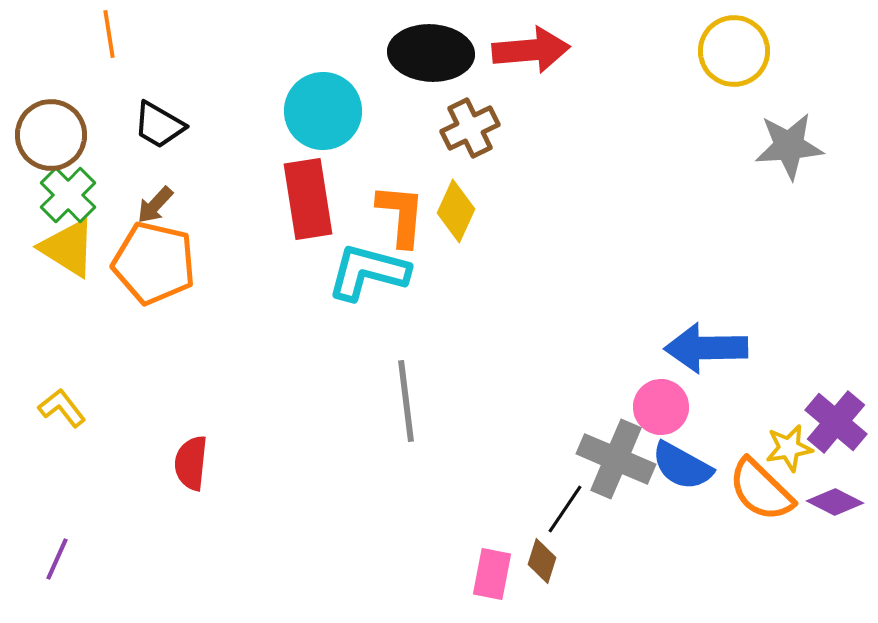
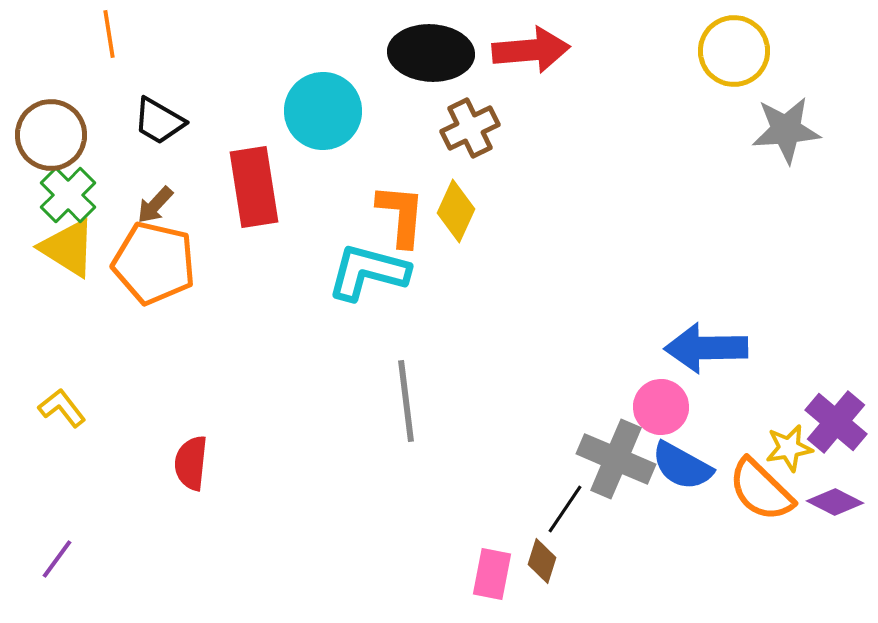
black trapezoid: moved 4 px up
gray star: moved 3 px left, 16 px up
red rectangle: moved 54 px left, 12 px up
purple line: rotated 12 degrees clockwise
